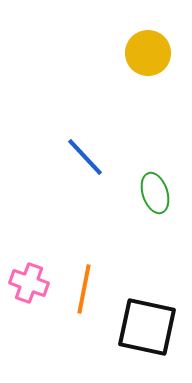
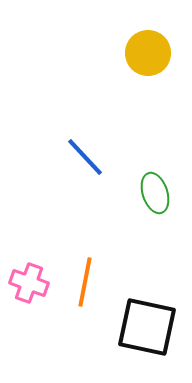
orange line: moved 1 px right, 7 px up
